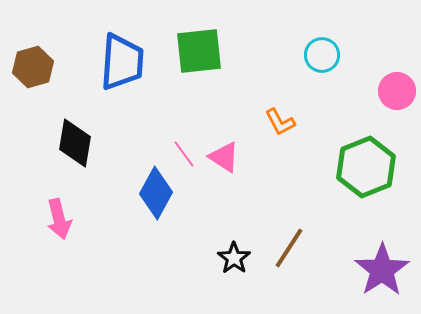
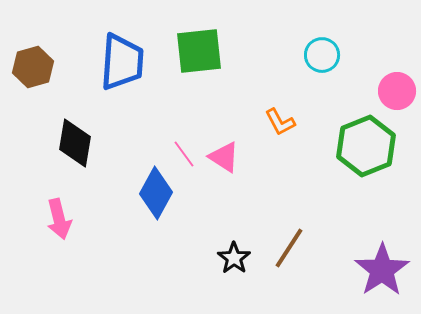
green hexagon: moved 21 px up
